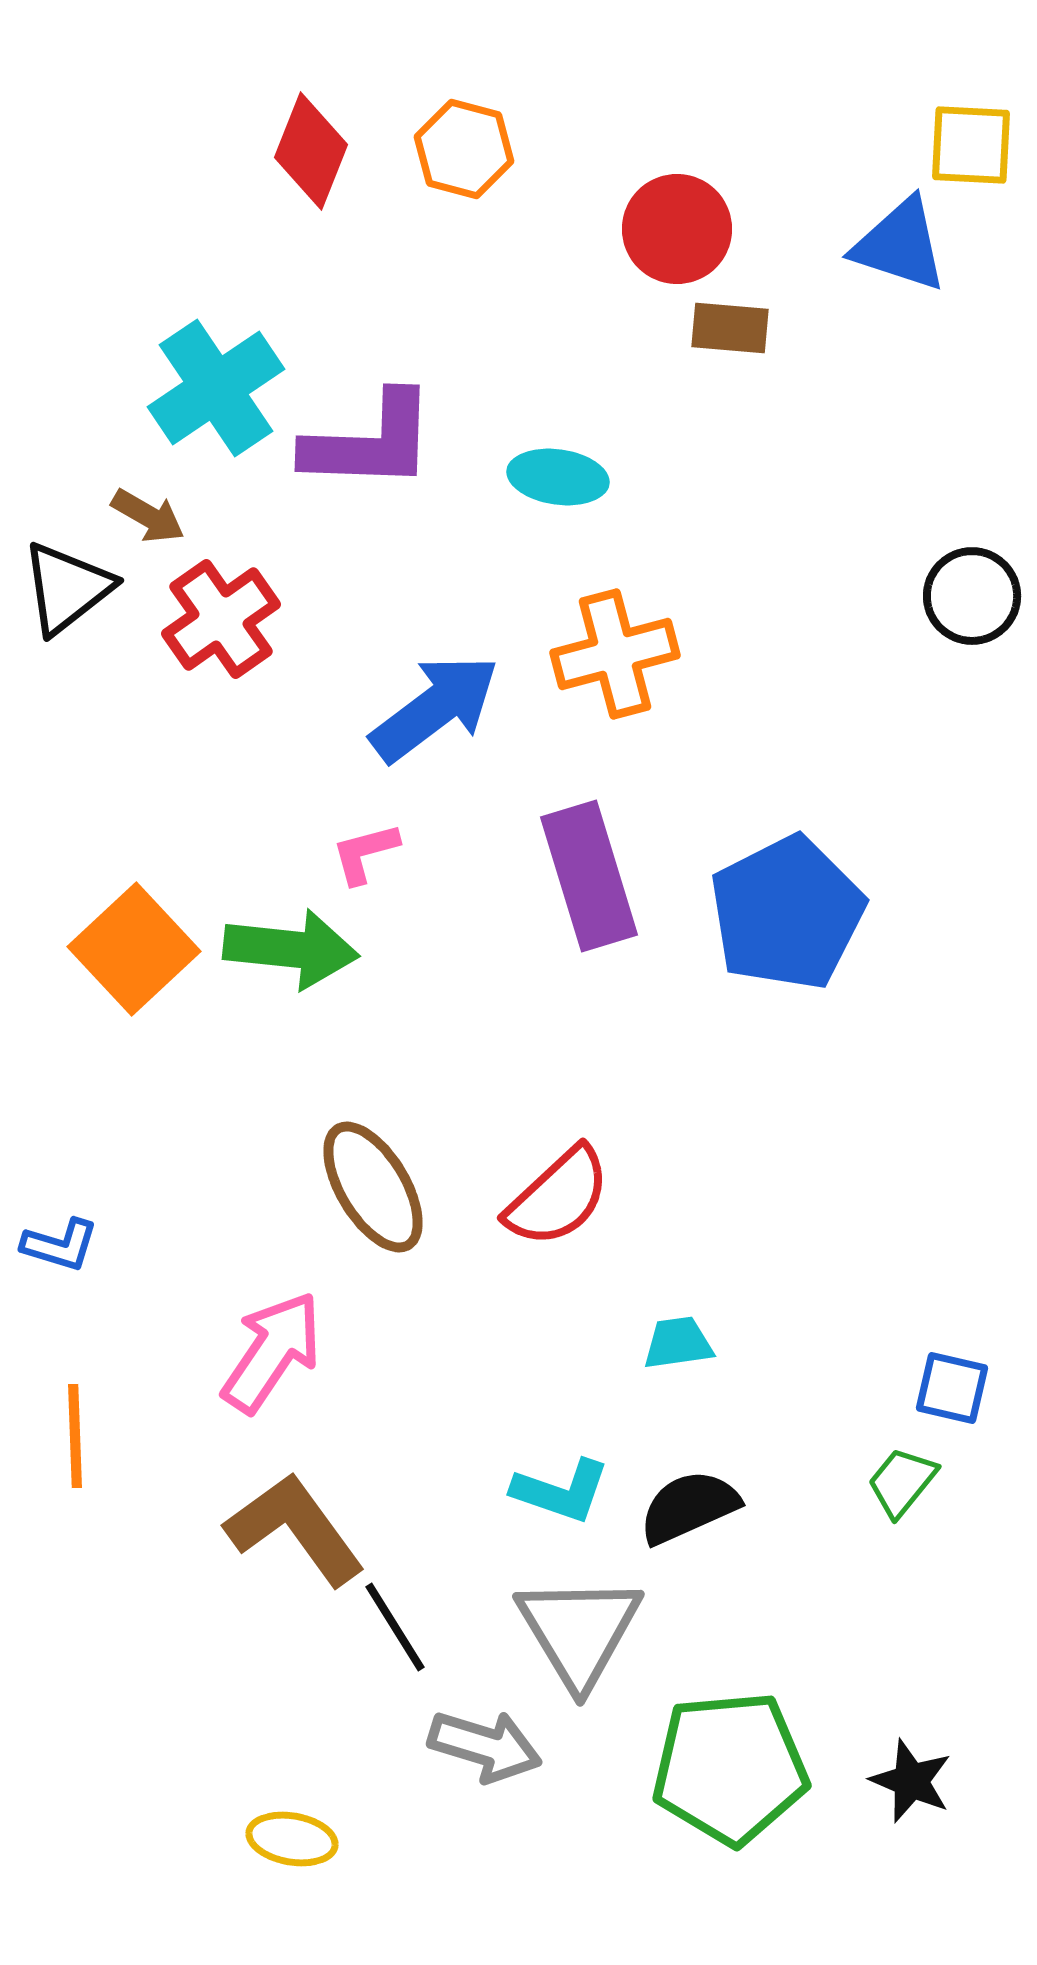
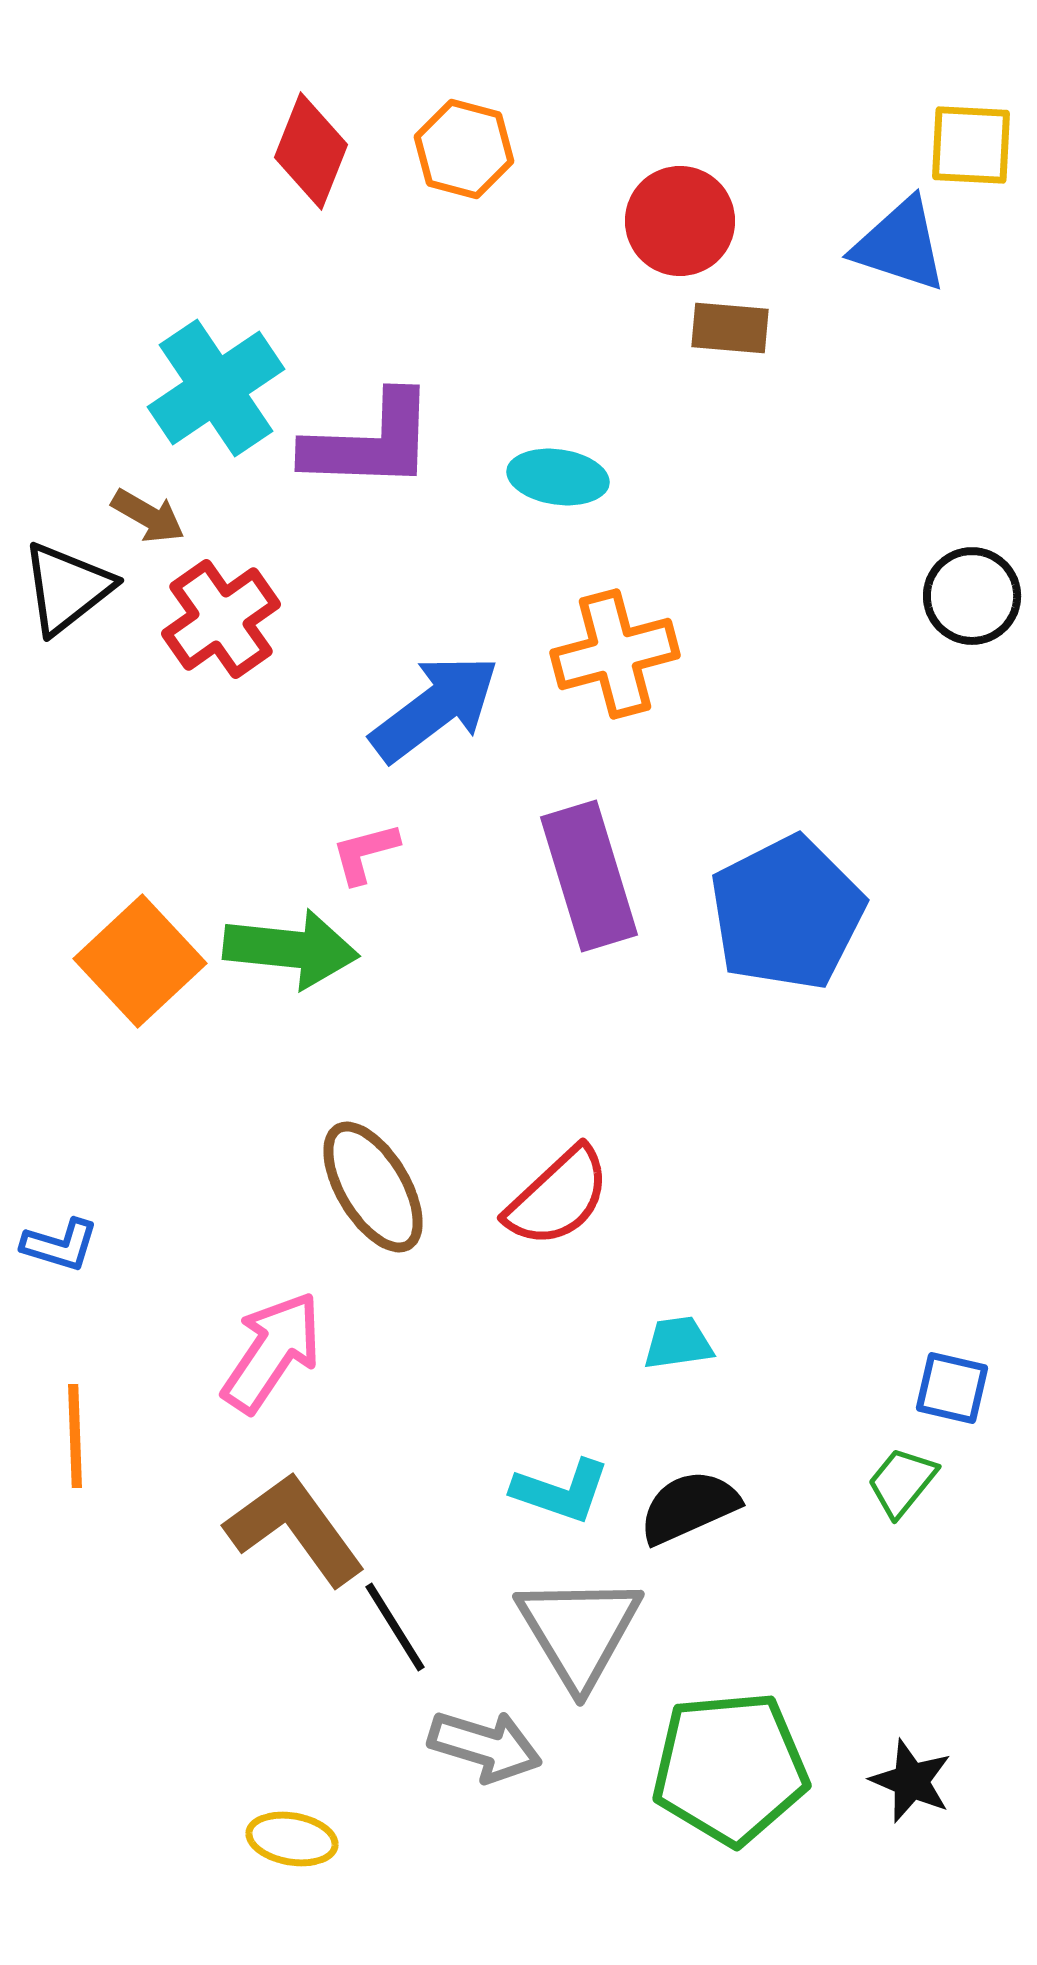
red circle: moved 3 px right, 8 px up
orange square: moved 6 px right, 12 px down
